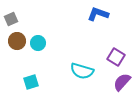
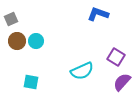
cyan circle: moved 2 px left, 2 px up
cyan semicircle: rotated 40 degrees counterclockwise
cyan square: rotated 28 degrees clockwise
